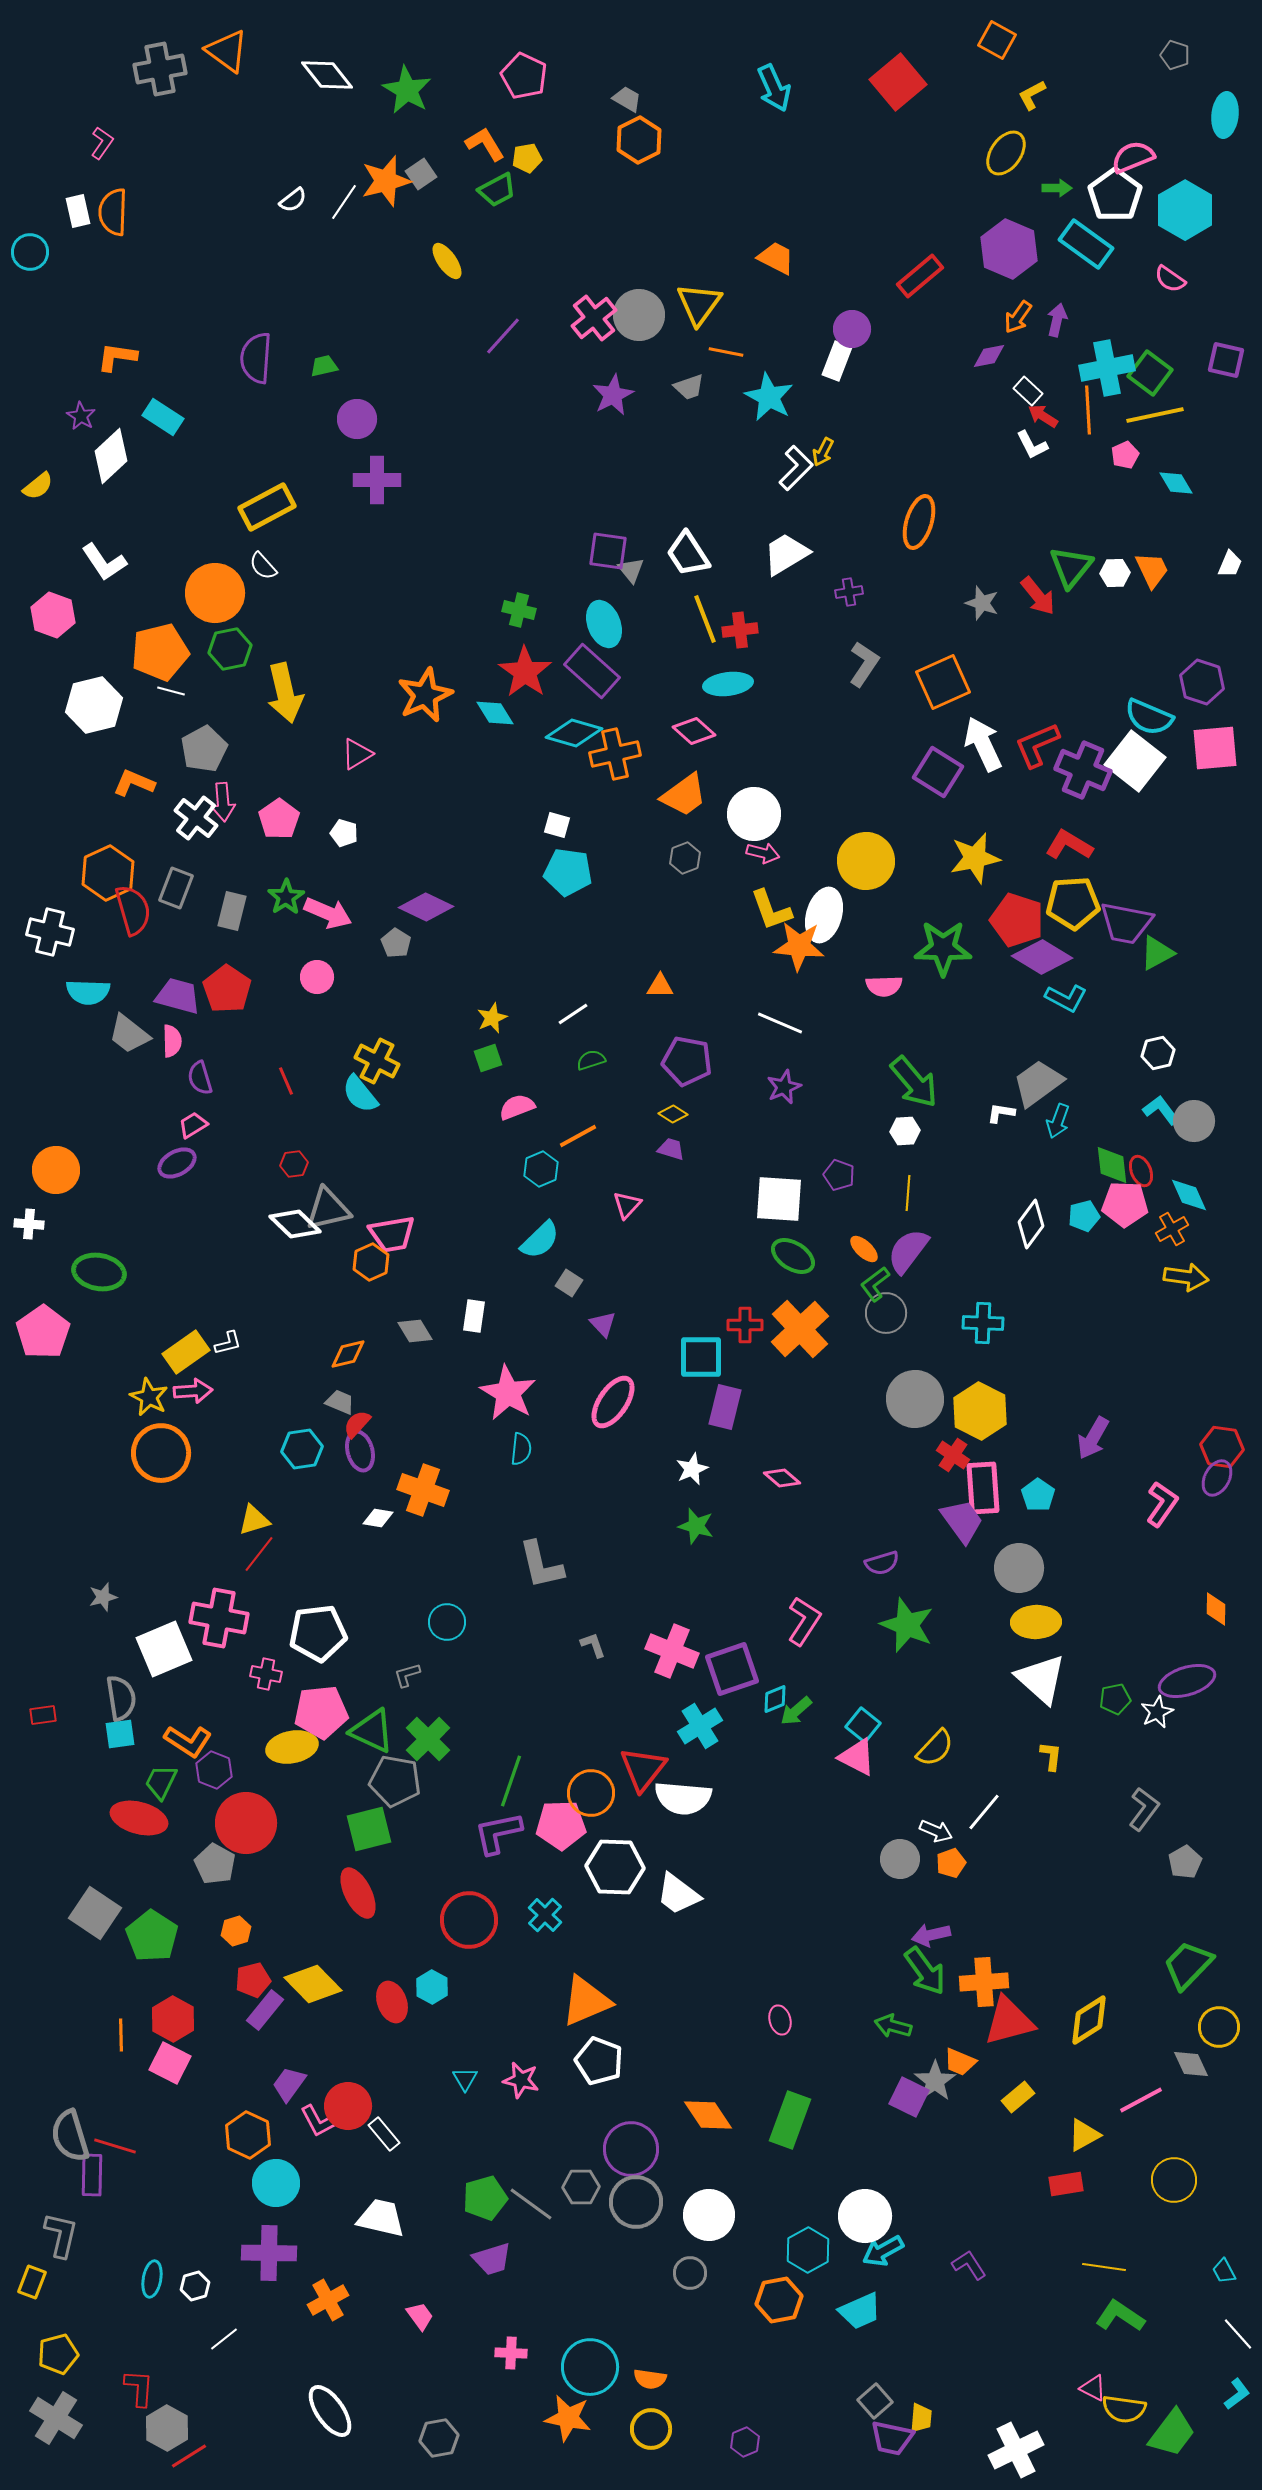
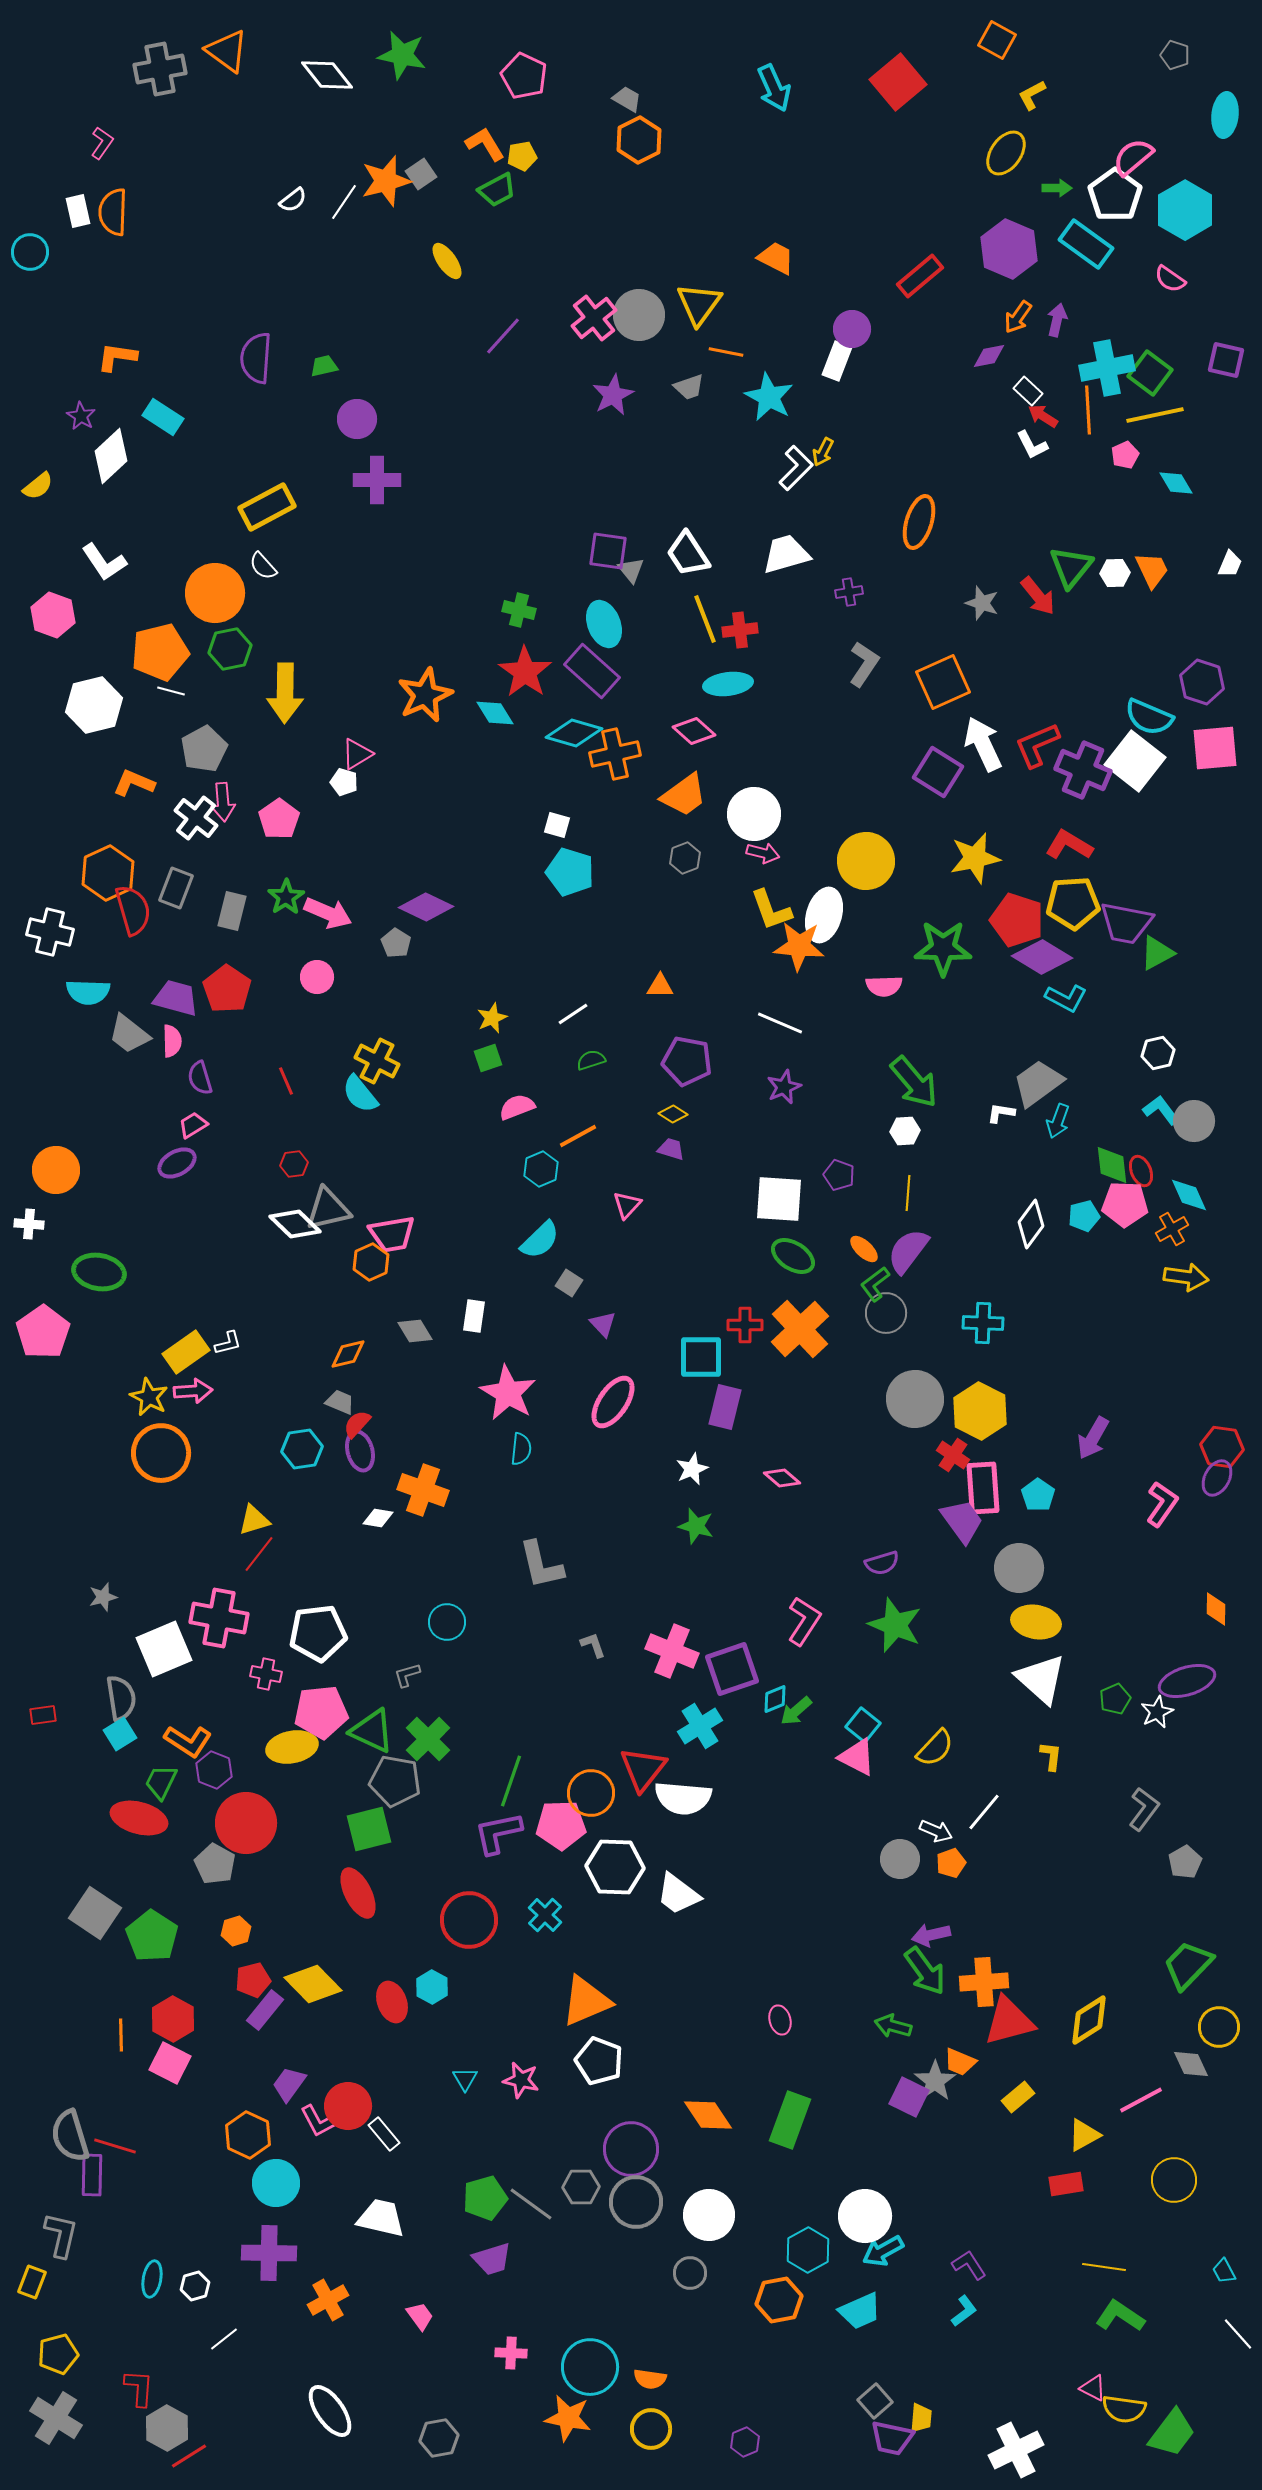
green star at (407, 90): moved 5 px left, 35 px up; rotated 18 degrees counterclockwise
pink semicircle at (1133, 157): rotated 18 degrees counterclockwise
yellow pentagon at (527, 158): moved 5 px left, 2 px up
white trapezoid at (786, 554): rotated 15 degrees clockwise
yellow arrow at (285, 693): rotated 14 degrees clockwise
white pentagon at (344, 833): moved 51 px up
cyan pentagon at (568, 872): moved 2 px right; rotated 9 degrees clockwise
purple trapezoid at (178, 996): moved 2 px left, 2 px down
yellow ellipse at (1036, 1622): rotated 12 degrees clockwise
green star at (907, 1625): moved 12 px left
green pentagon at (1115, 1699): rotated 12 degrees counterclockwise
cyan square at (120, 1734): rotated 24 degrees counterclockwise
cyan L-shape at (1237, 2394): moved 273 px left, 83 px up
